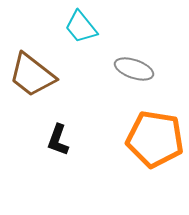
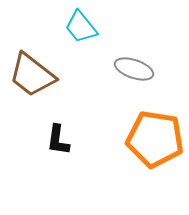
black L-shape: rotated 12 degrees counterclockwise
